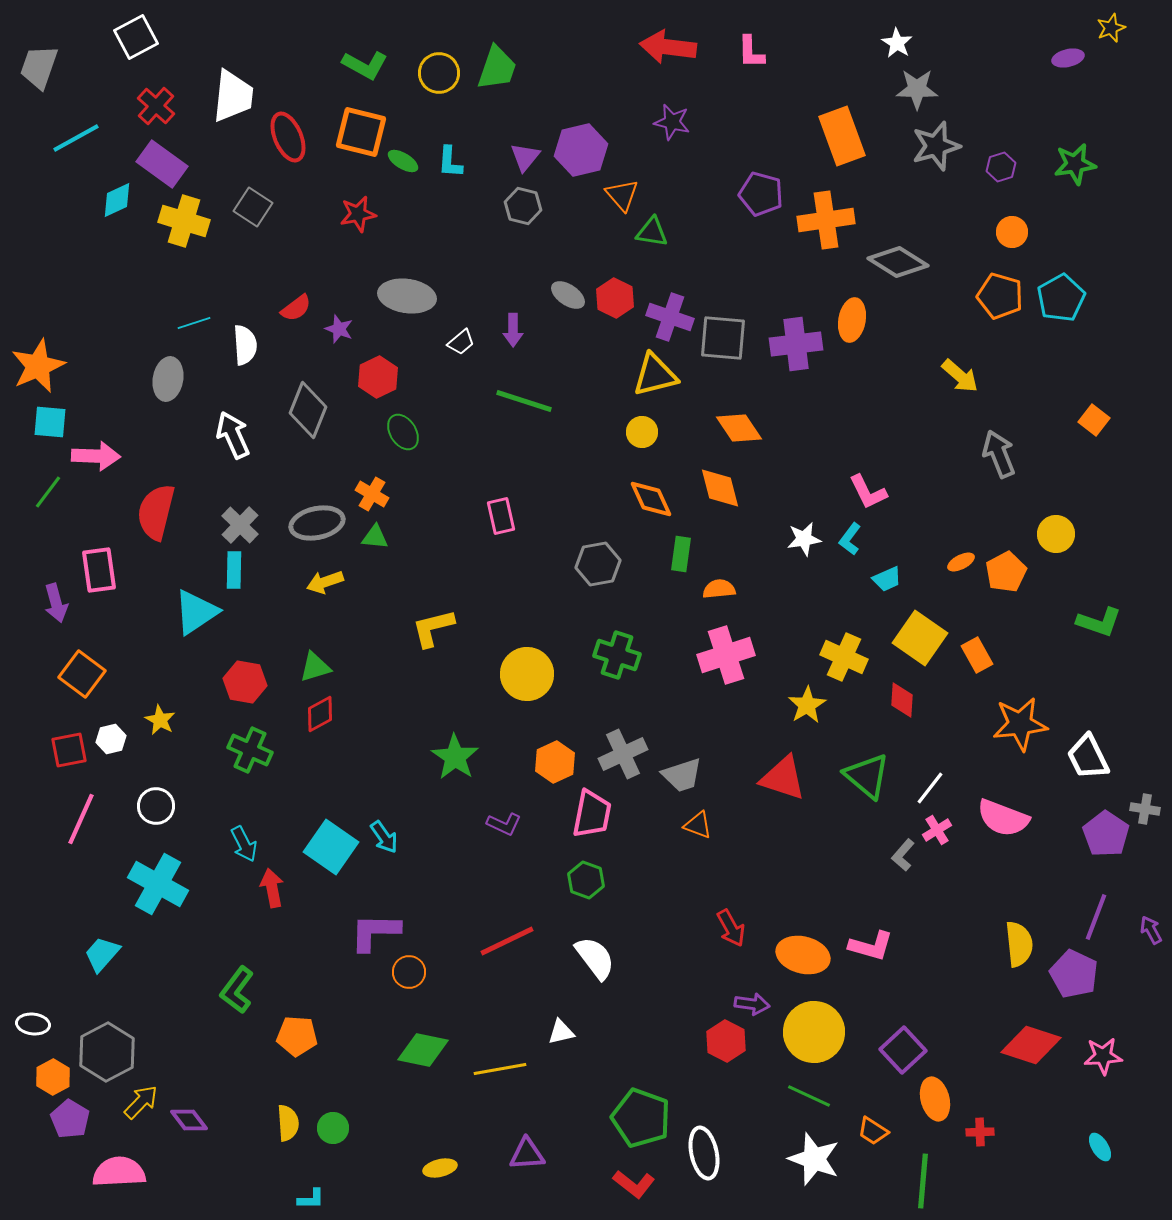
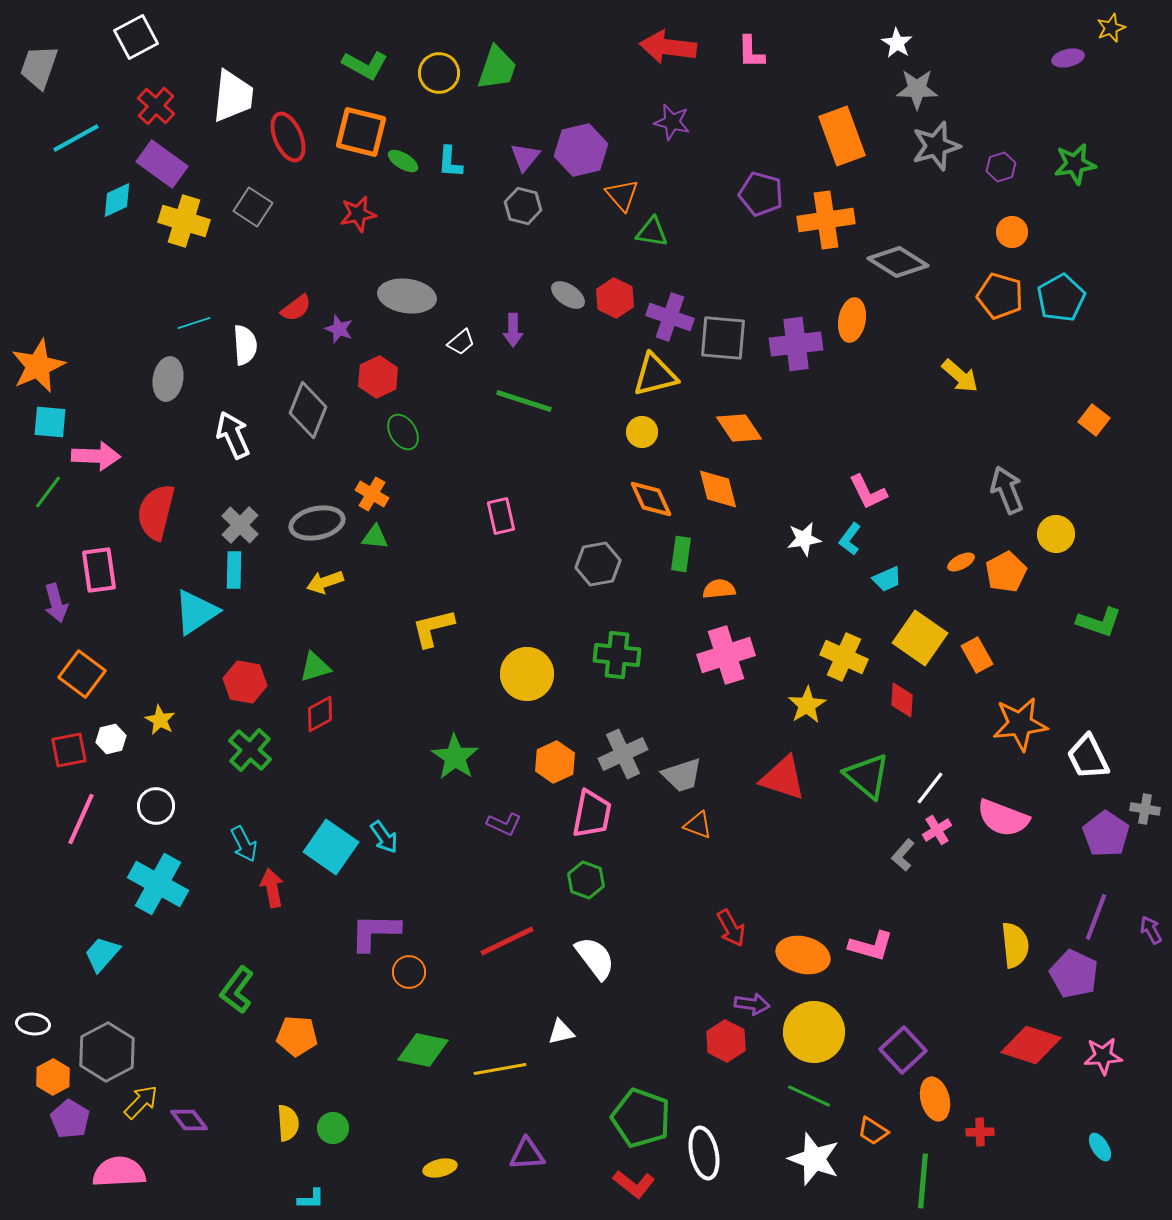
gray arrow at (999, 454): moved 8 px right, 36 px down
orange diamond at (720, 488): moved 2 px left, 1 px down
green cross at (617, 655): rotated 12 degrees counterclockwise
green cross at (250, 750): rotated 18 degrees clockwise
yellow semicircle at (1019, 944): moved 4 px left, 1 px down
